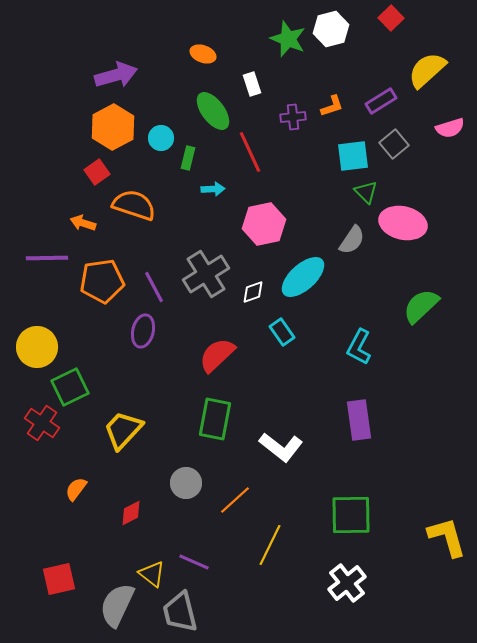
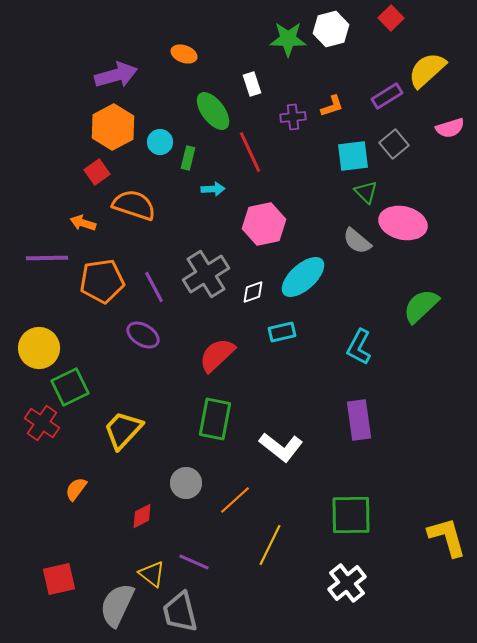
green star at (288, 39): rotated 21 degrees counterclockwise
orange ellipse at (203, 54): moved 19 px left
purple rectangle at (381, 101): moved 6 px right, 5 px up
cyan circle at (161, 138): moved 1 px left, 4 px down
gray semicircle at (352, 240): moved 5 px right, 1 px down; rotated 96 degrees clockwise
purple ellipse at (143, 331): moved 4 px down; rotated 72 degrees counterclockwise
cyan rectangle at (282, 332): rotated 68 degrees counterclockwise
yellow circle at (37, 347): moved 2 px right, 1 px down
red diamond at (131, 513): moved 11 px right, 3 px down
